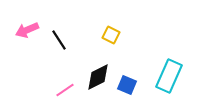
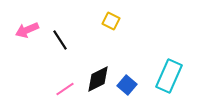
yellow square: moved 14 px up
black line: moved 1 px right
black diamond: moved 2 px down
blue square: rotated 18 degrees clockwise
pink line: moved 1 px up
